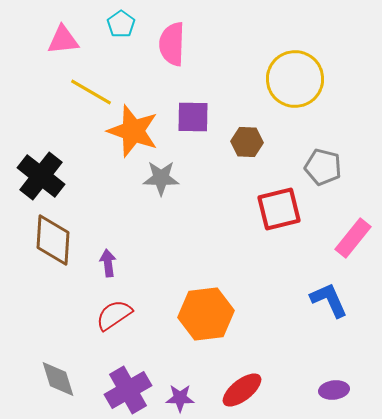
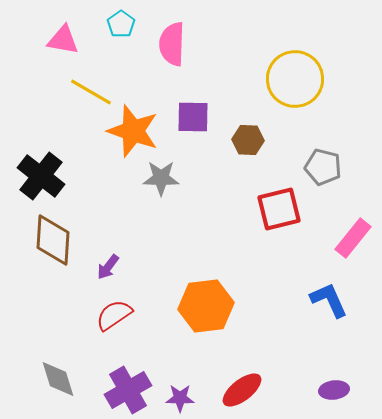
pink triangle: rotated 16 degrees clockwise
brown hexagon: moved 1 px right, 2 px up
purple arrow: moved 4 px down; rotated 136 degrees counterclockwise
orange hexagon: moved 8 px up
